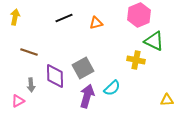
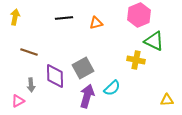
black line: rotated 18 degrees clockwise
